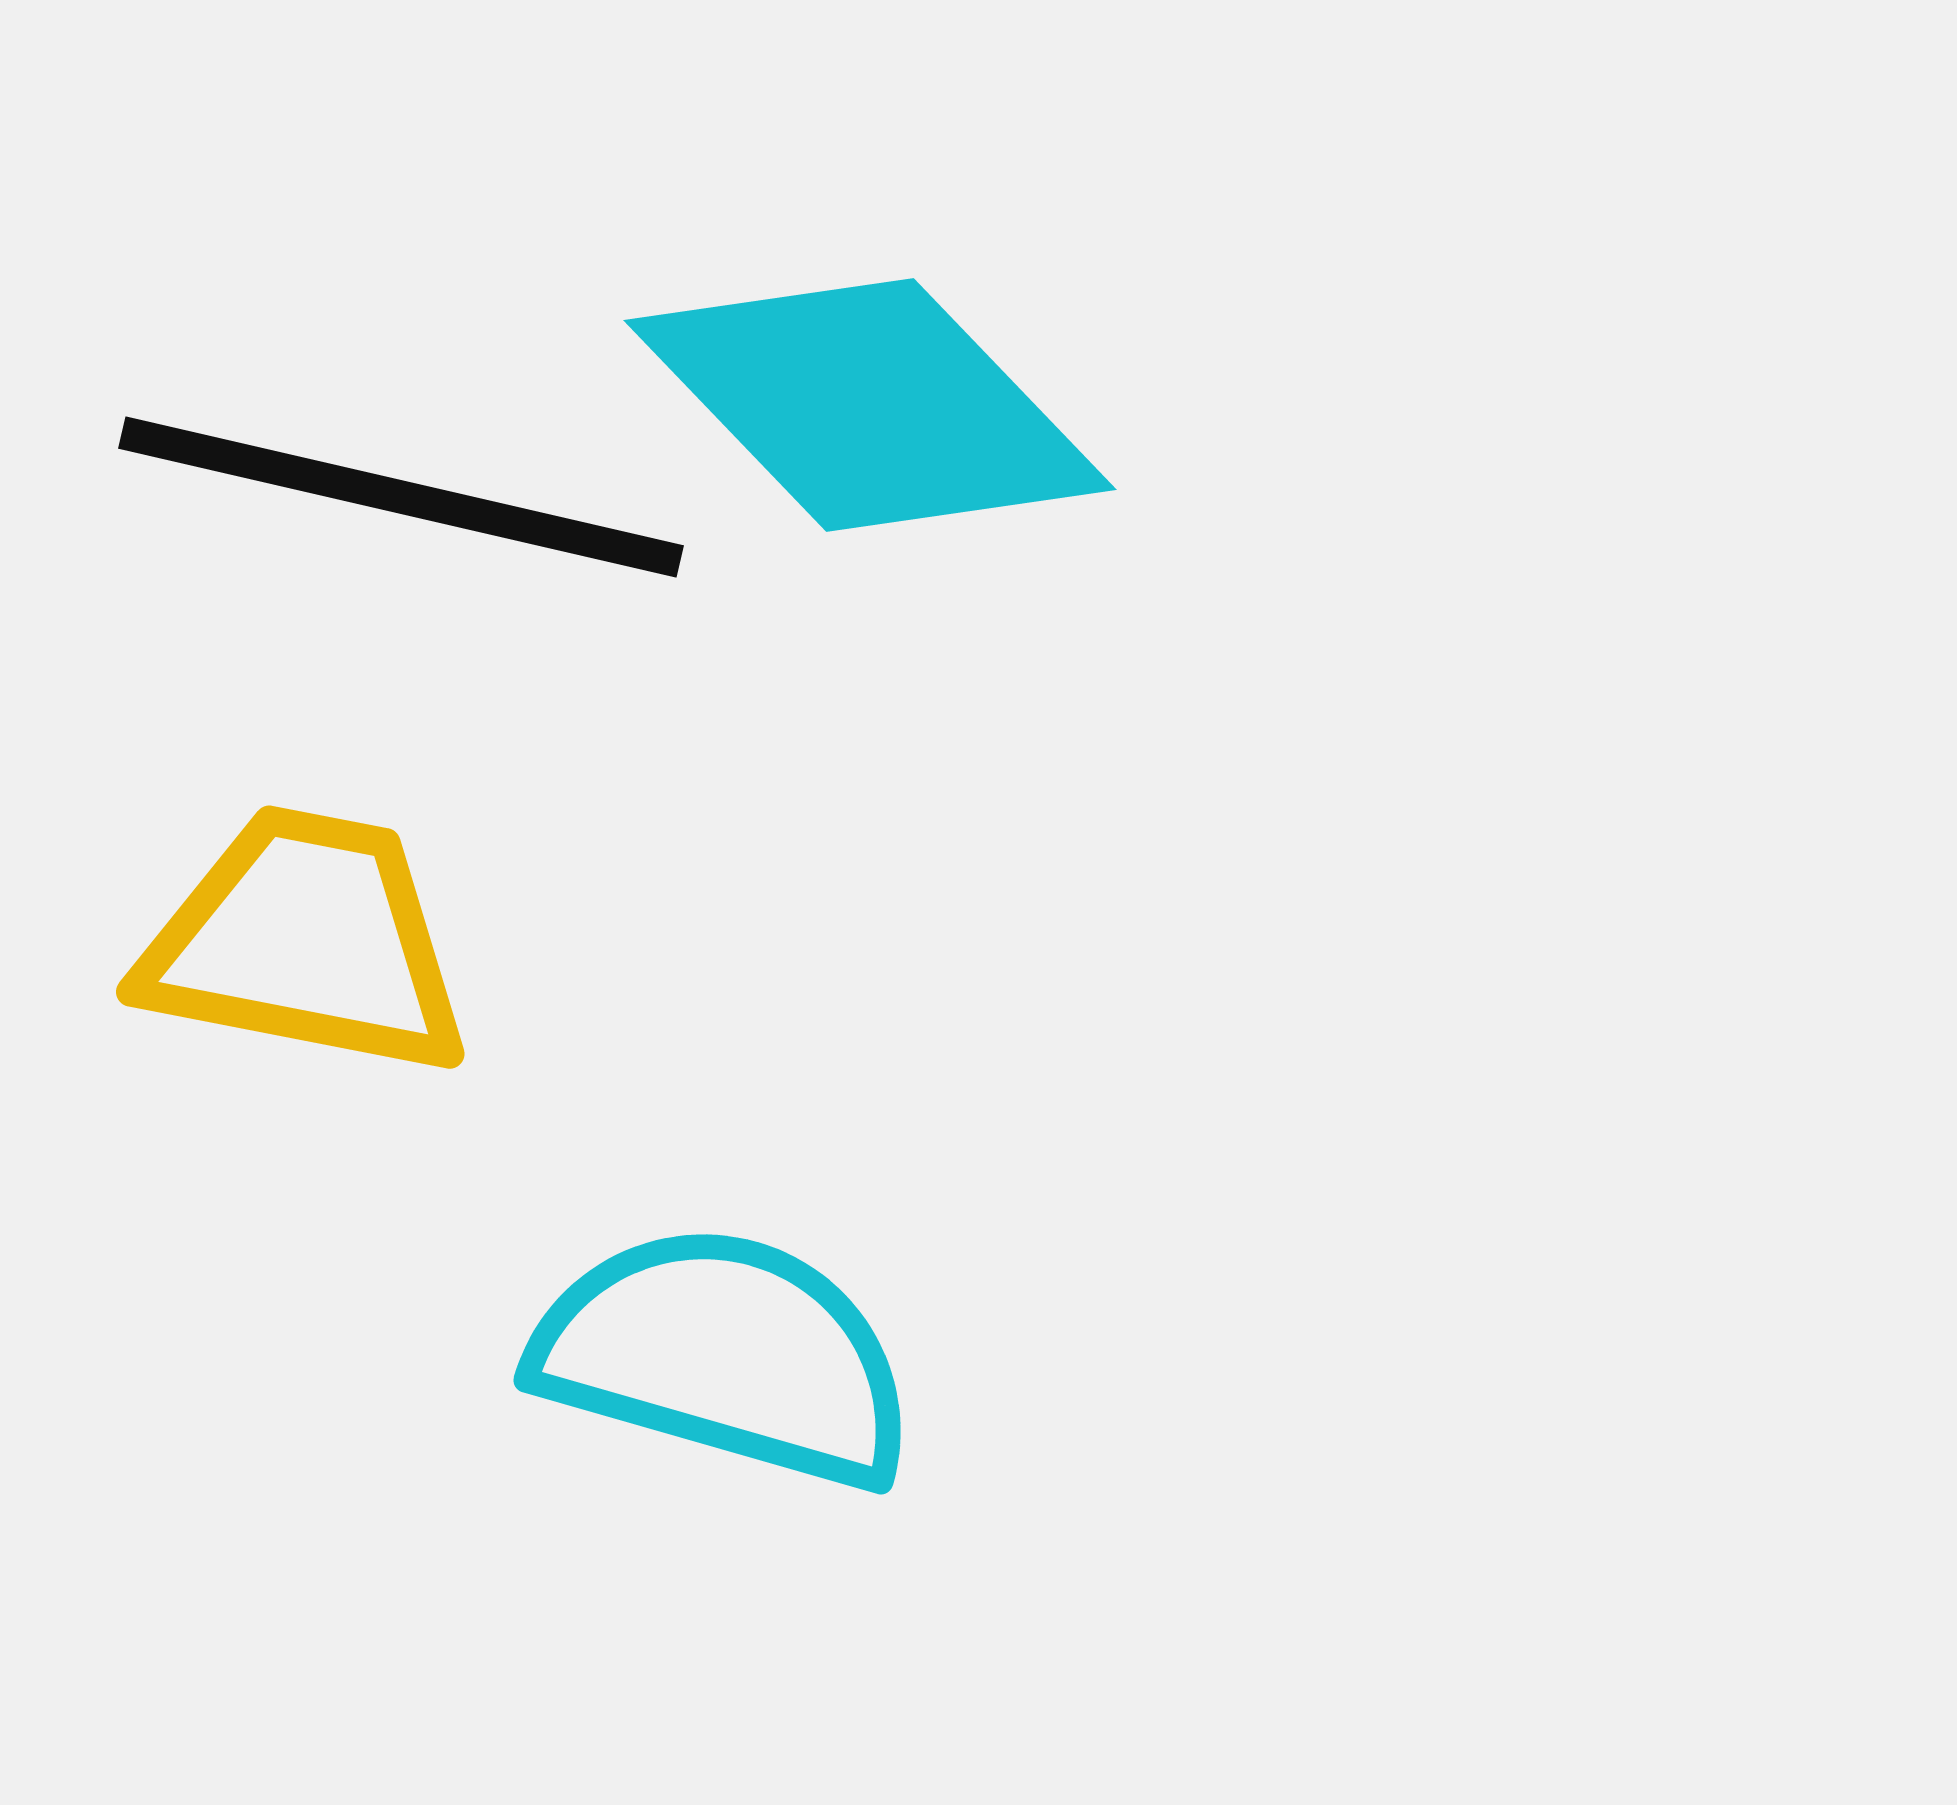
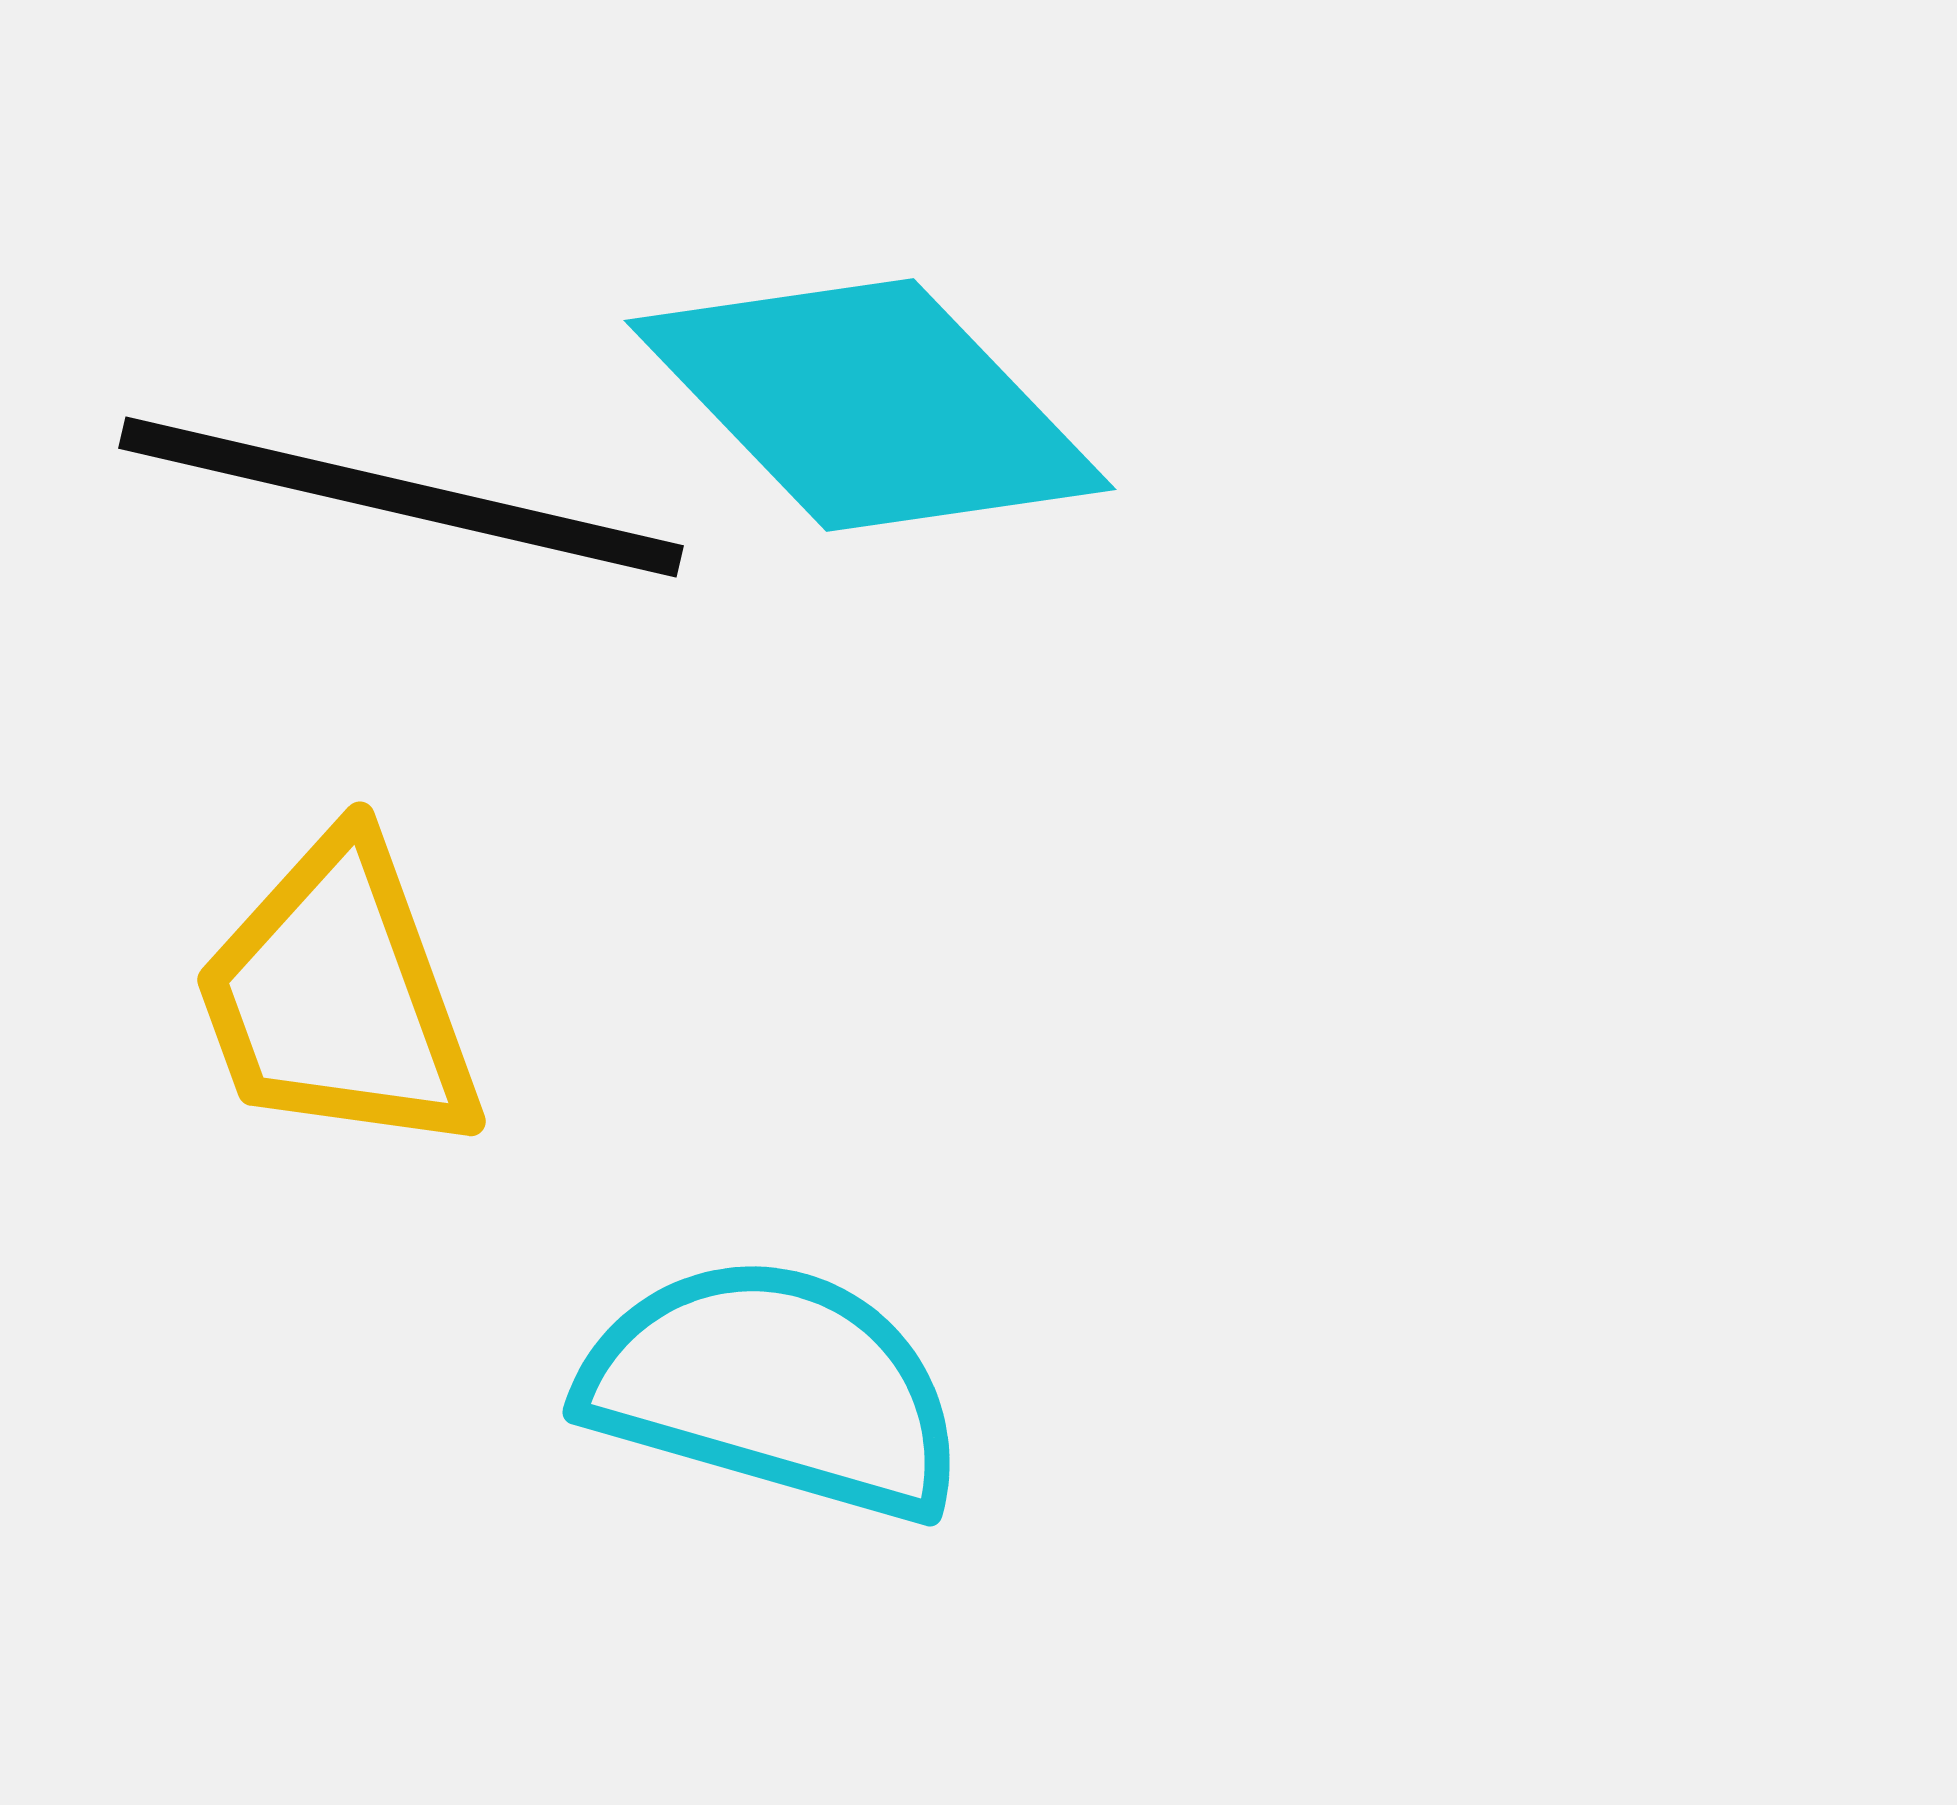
yellow trapezoid: moved 32 px right, 55 px down; rotated 121 degrees counterclockwise
cyan semicircle: moved 49 px right, 32 px down
